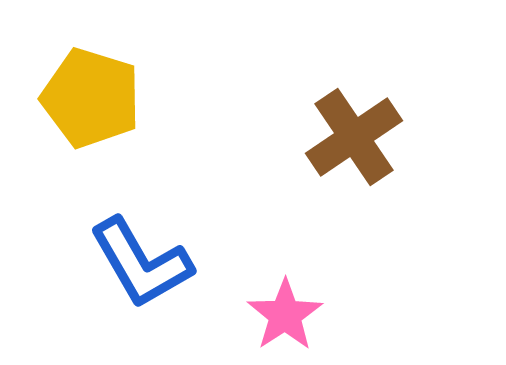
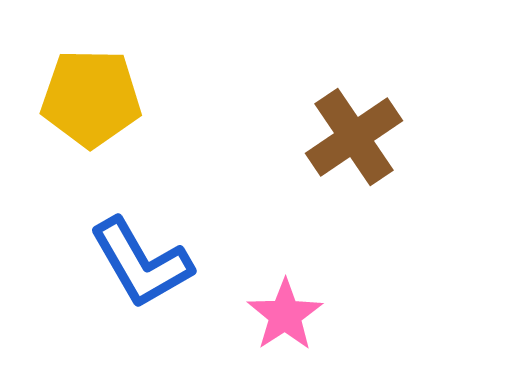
yellow pentagon: rotated 16 degrees counterclockwise
